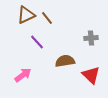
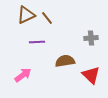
purple line: rotated 49 degrees counterclockwise
